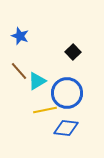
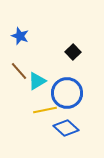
blue diamond: rotated 35 degrees clockwise
